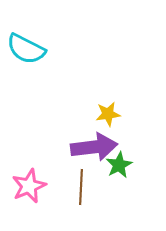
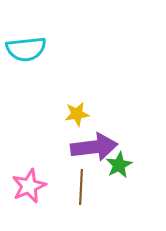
cyan semicircle: rotated 33 degrees counterclockwise
yellow star: moved 31 px left
